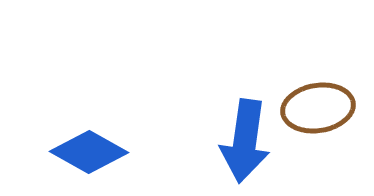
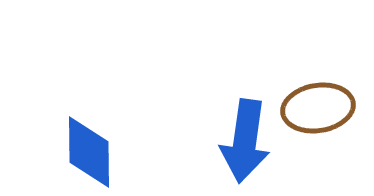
blue diamond: rotated 60 degrees clockwise
